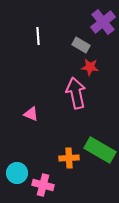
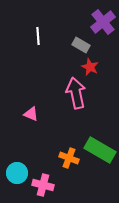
red star: rotated 18 degrees clockwise
orange cross: rotated 24 degrees clockwise
